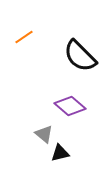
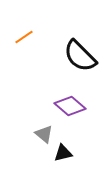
black triangle: moved 3 px right
